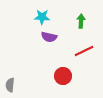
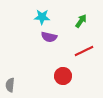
green arrow: rotated 32 degrees clockwise
